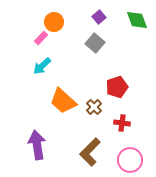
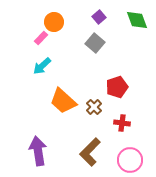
purple arrow: moved 1 px right, 6 px down
